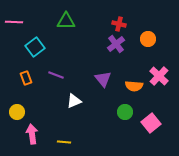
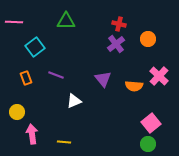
green circle: moved 23 px right, 32 px down
